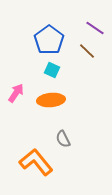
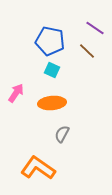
blue pentagon: moved 1 px right, 1 px down; rotated 24 degrees counterclockwise
orange ellipse: moved 1 px right, 3 px down
gray semicircle: moved 1 px left, 5 px up; rotated 54 degrees clockwise
orange L-shape: moved 2 px right, 6 px down; rotated 16 degrees counterclockwise
